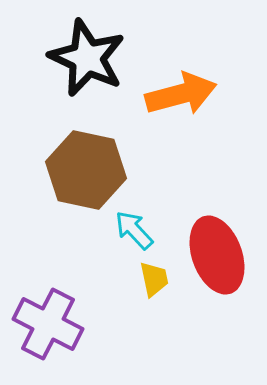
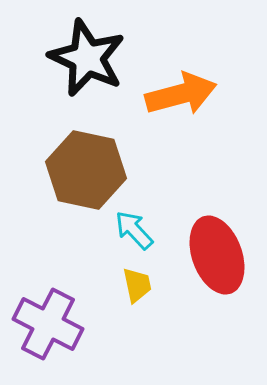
yellow trapezoid: moved 17 px left, 6 px down
